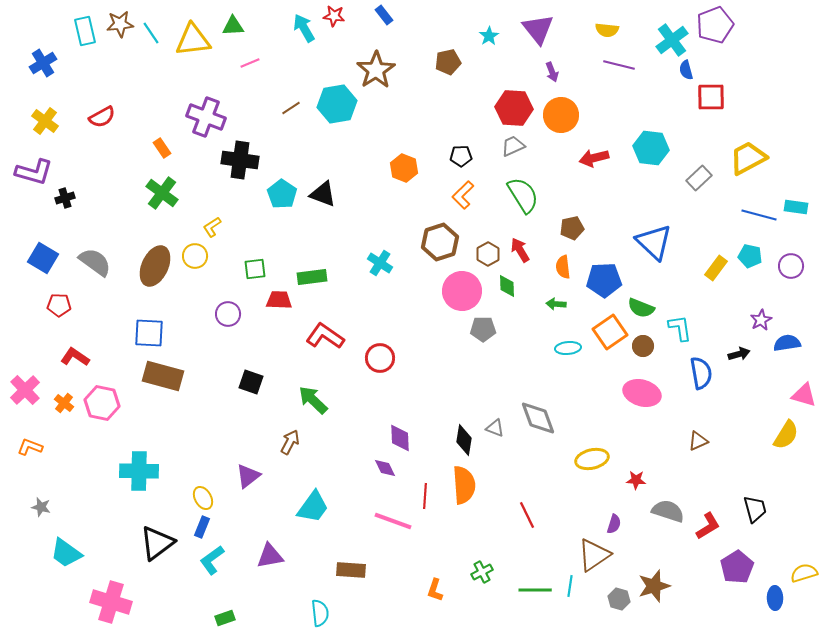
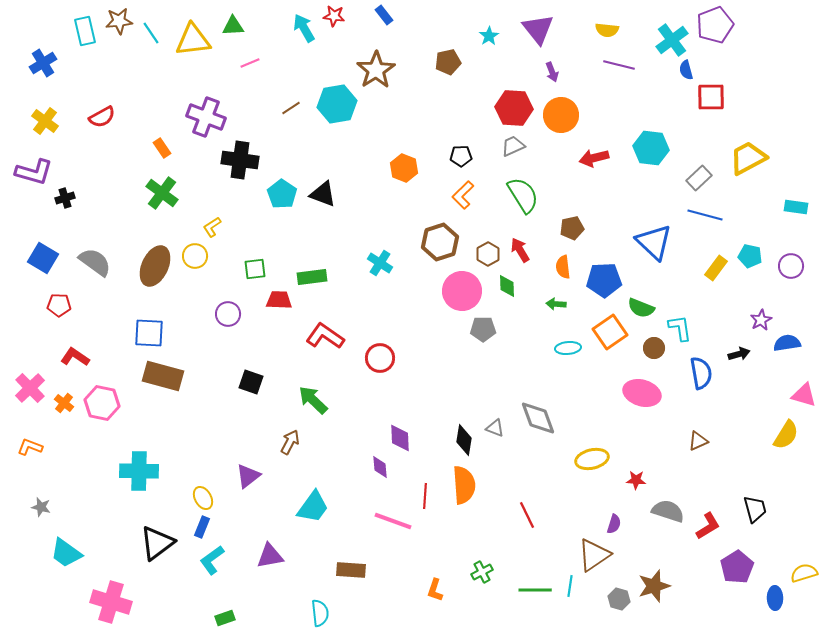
brown star at (120, 24): moved 1 px left, 3 px up
blue line at (759, 215): moved 54 px left
brown circle at (643, 346): moved 11 px right, 2 px down
pink cross at (25, 390): moved 5 px right, 2 px up
purple diamond at (385, 468): moved 5 px left, 1 px up; rotated 20 degrees clockwise
